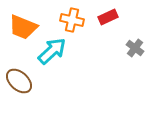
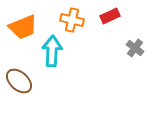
red rectangle: moved 2 px right, 1 px up
orange trapezoid: rotated 44 degrees counterclockwise
cyan arrow: rotated 44 degrees counterclockwise
